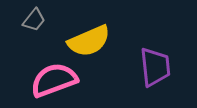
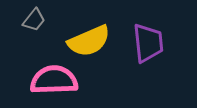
purple trapezoid: moved 7 px left, 24 px up
pink semicircle: rotated 18 degrees clockwise
